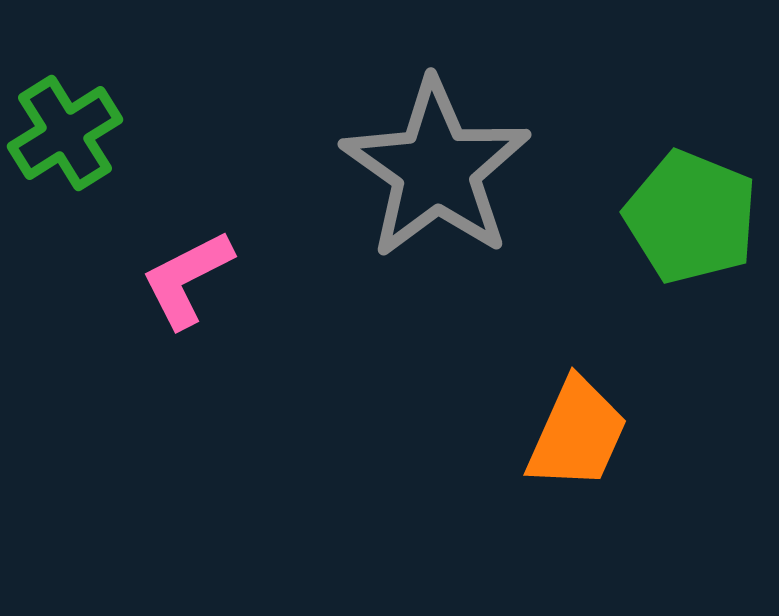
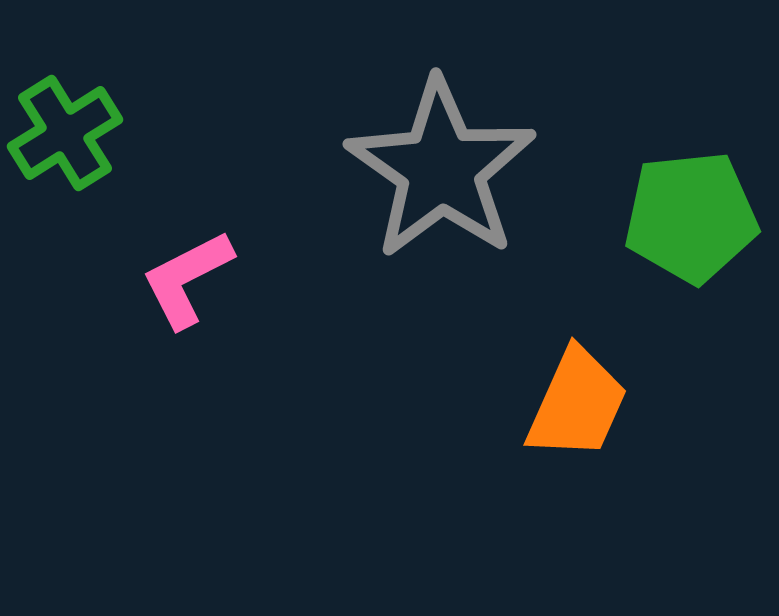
gray star: moved 5 px right
green pentagon: rotated 28 degrees counterclockwise
orange trapezoid: moved 30 px up
